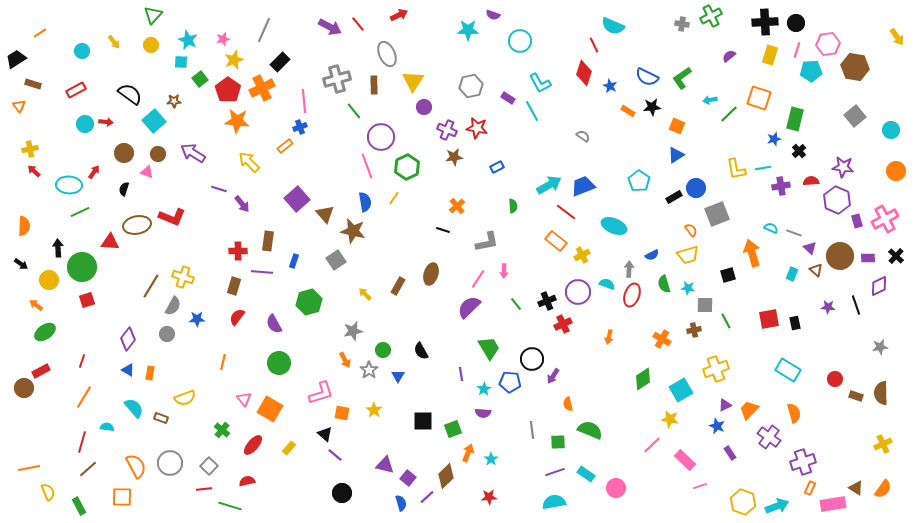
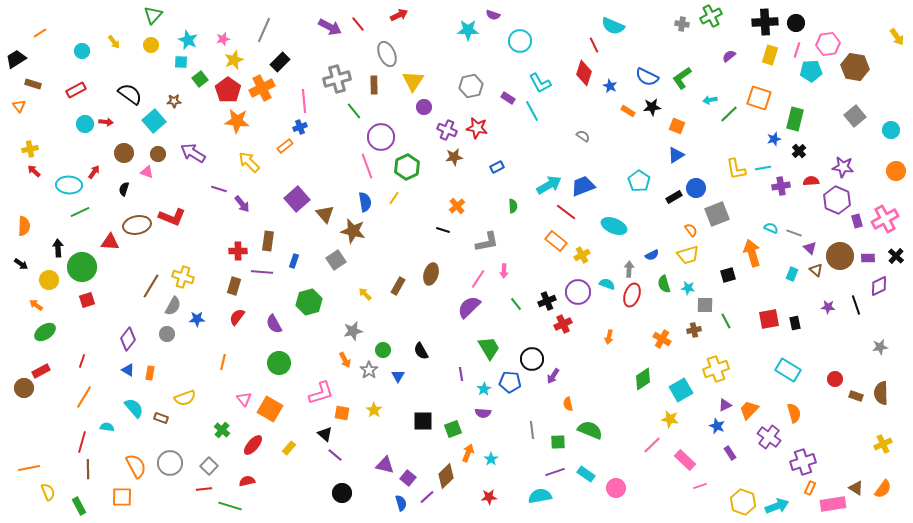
brown line at (88, 469): rotated 48 degrees counterclockwise
cyan semicircle at (554, 502): moved 14 px left, 6 px up
